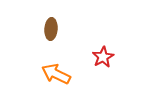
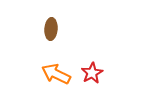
red star: moved 11 px left, 16 px down
